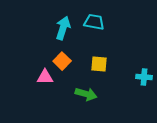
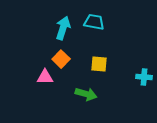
orange square: moved 1 px left, 2 px up
